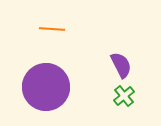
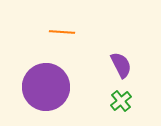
orange line: moved 10 px right, 3 px down
green cross: moved 3 px left, 5 px down
